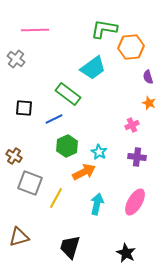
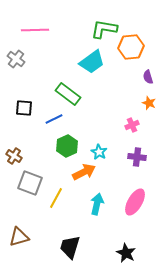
cyan trapezoid: moved 1 px left, 6 px up
